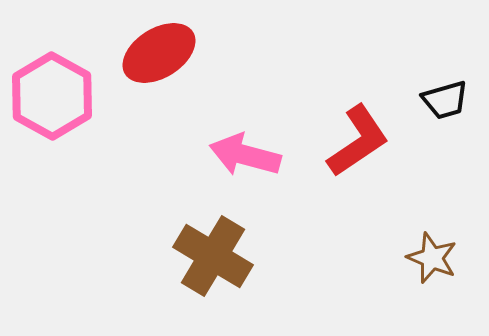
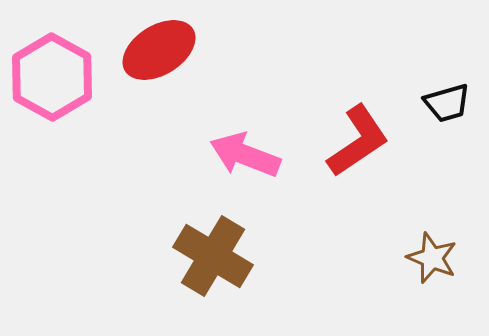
red ellipse: moved 3 px up
pink hexagon: moved 19 px up
black trapezoid: moved 2 px right, 3 px down
pink arrow: rotated 6 degrees clockwise
